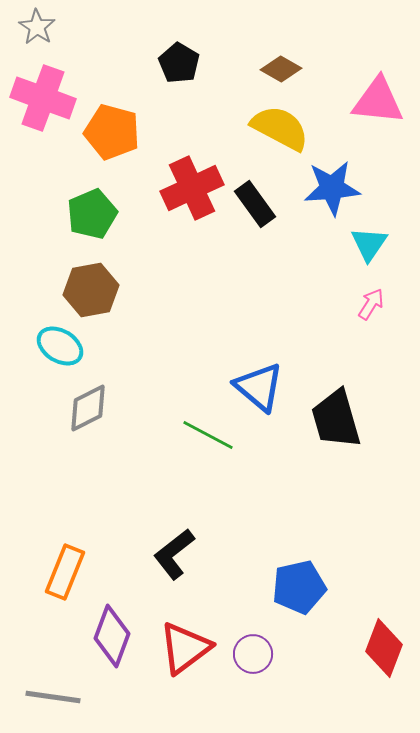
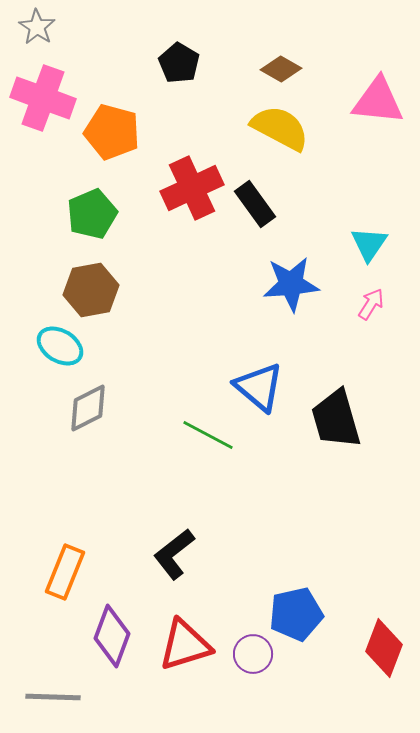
blue star: moved 41 px left, 96 px down
blue pentagon: moved 3 px left, 27 px down
red triangle: moved 3 px up; rotated 20 degrees clockwise
gray line: rotated 6 degrees counterclockwise
